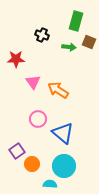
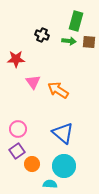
brown square: rotated 16 degrees counterclockwise
green arrow: moved 6 px up
pink circle: moved 20 px left, 10 px down
